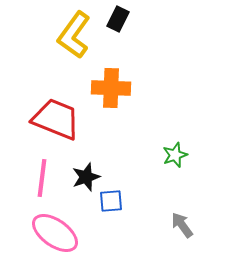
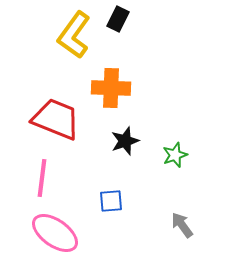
black star: moved 39 px right, 36 px up
